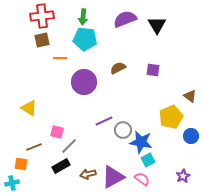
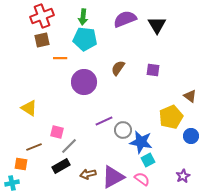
red cross: rotated 15 degrees counterclockwise
brown semicircle: rotated 28 degrees counterclockwise
